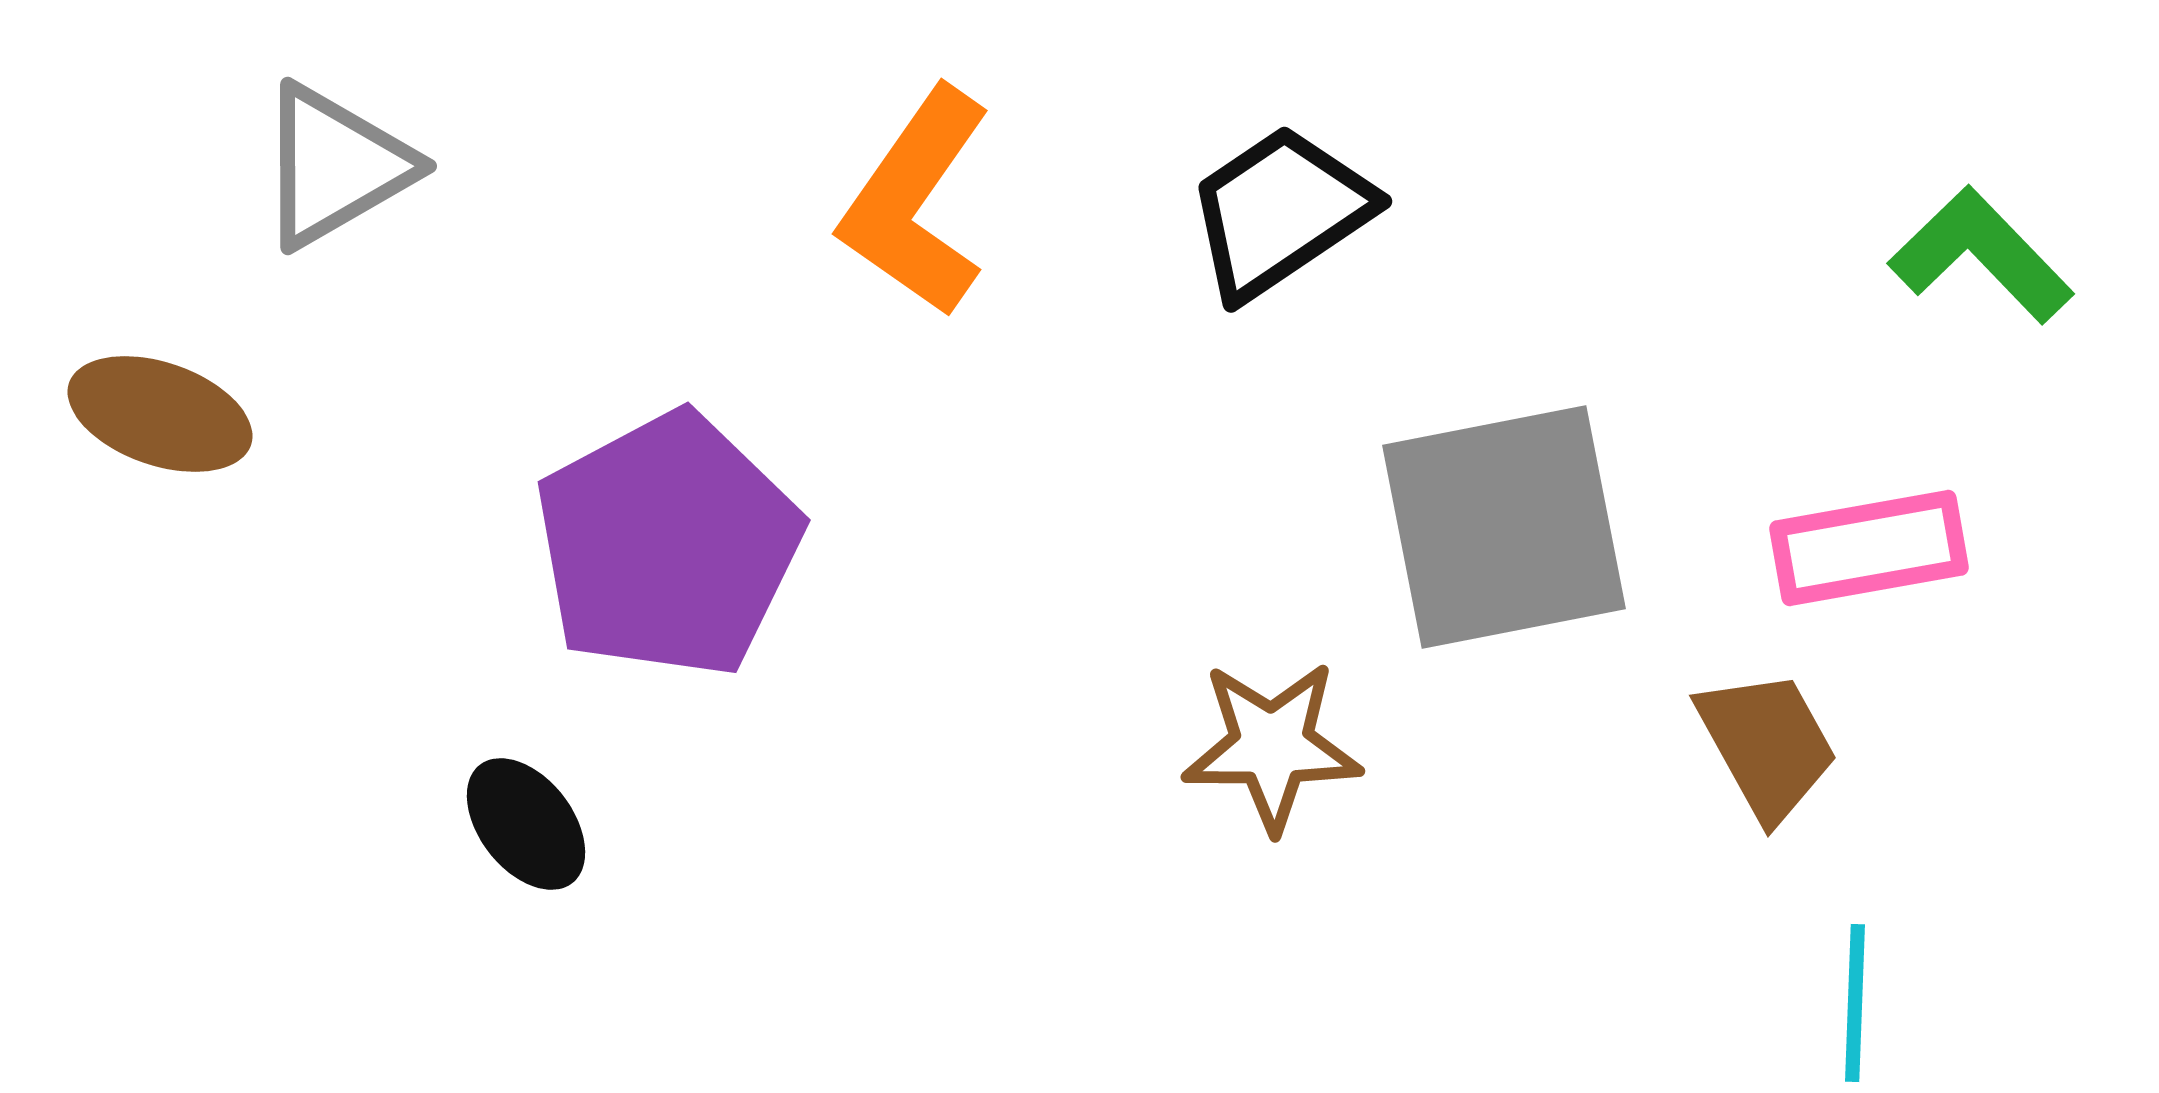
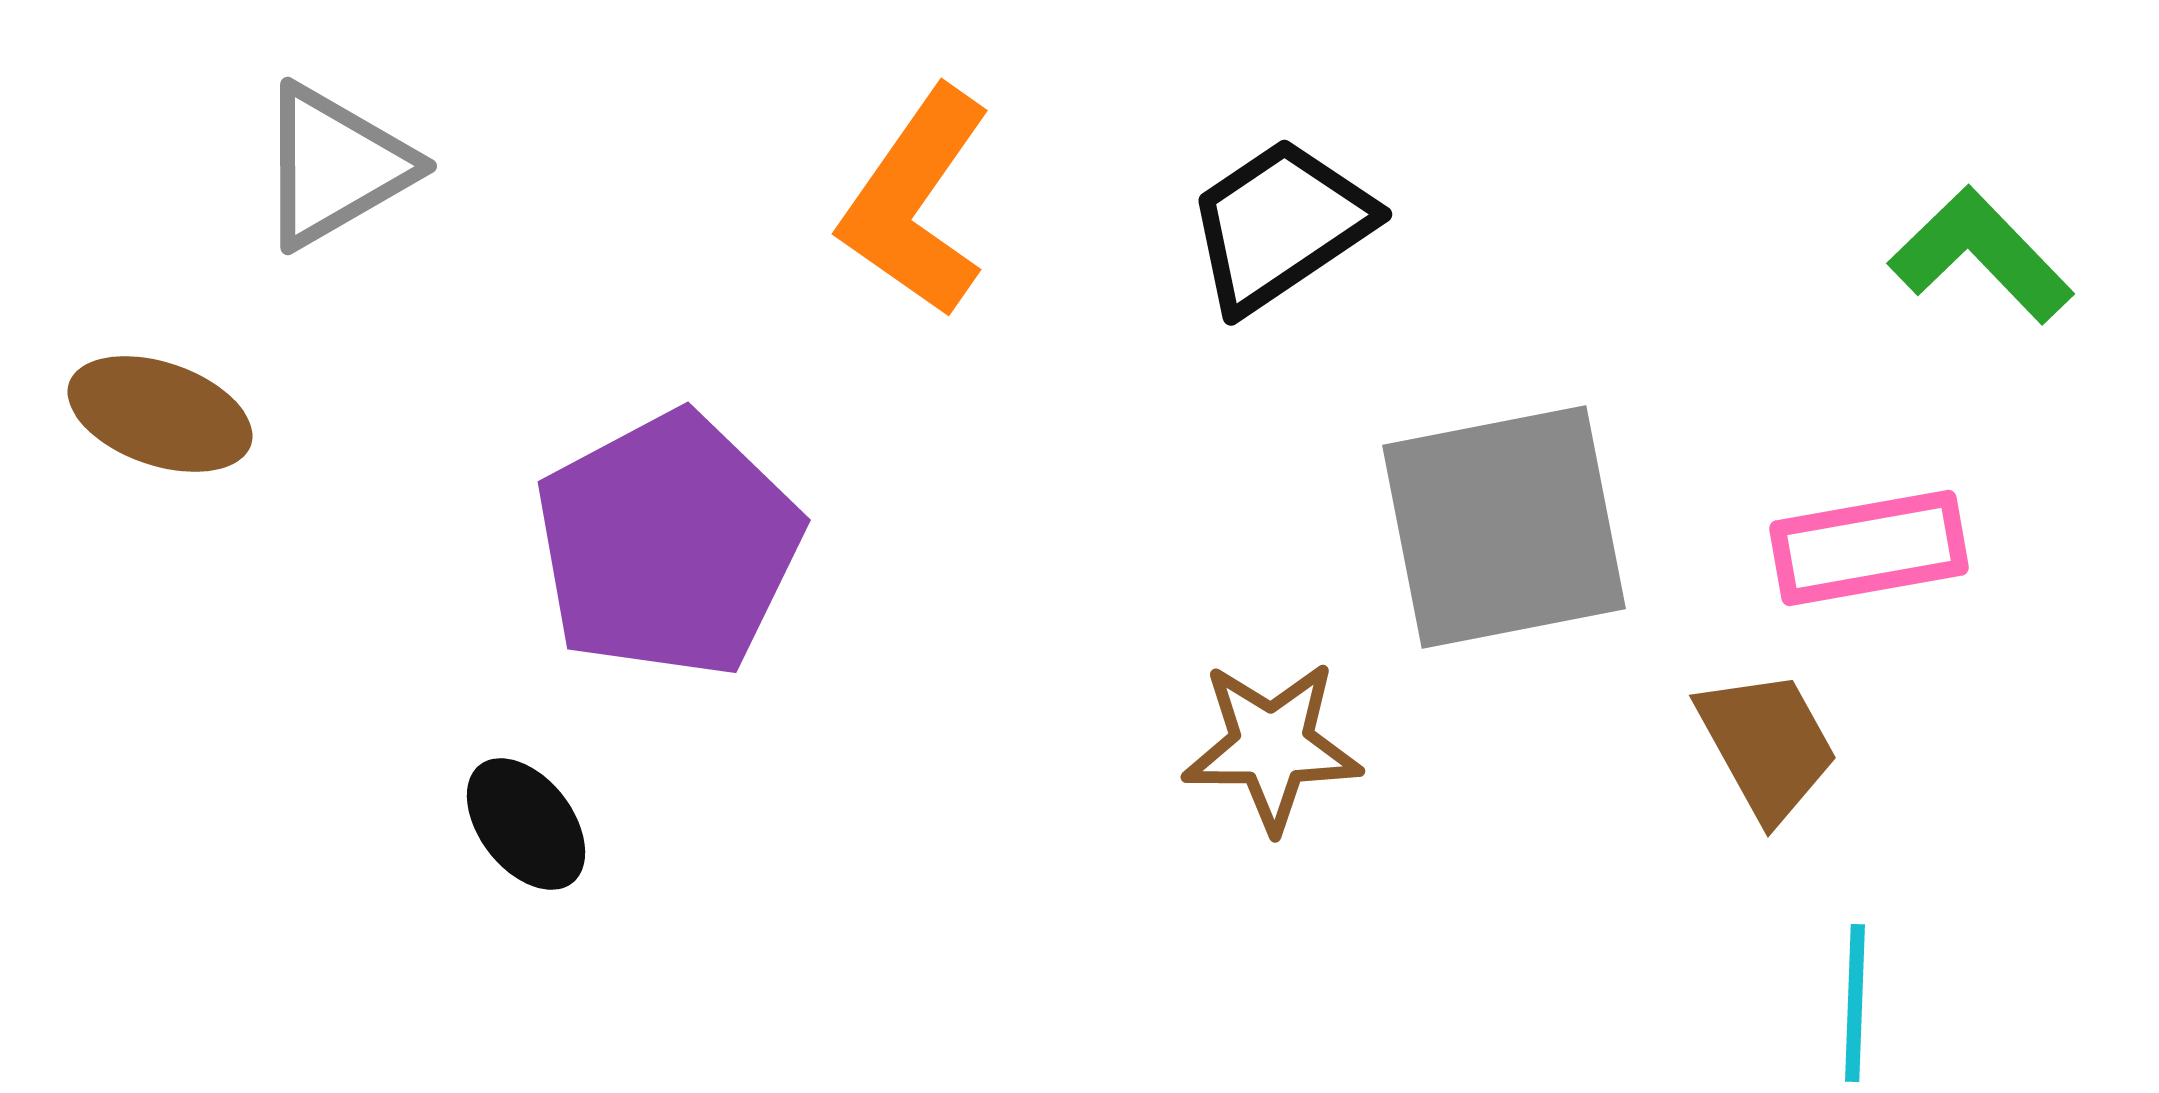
black trapezoid: moved 13 px down
